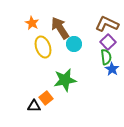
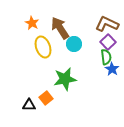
green star: moved 1 px up
black triangle: moved 5 px left, 1 px up
